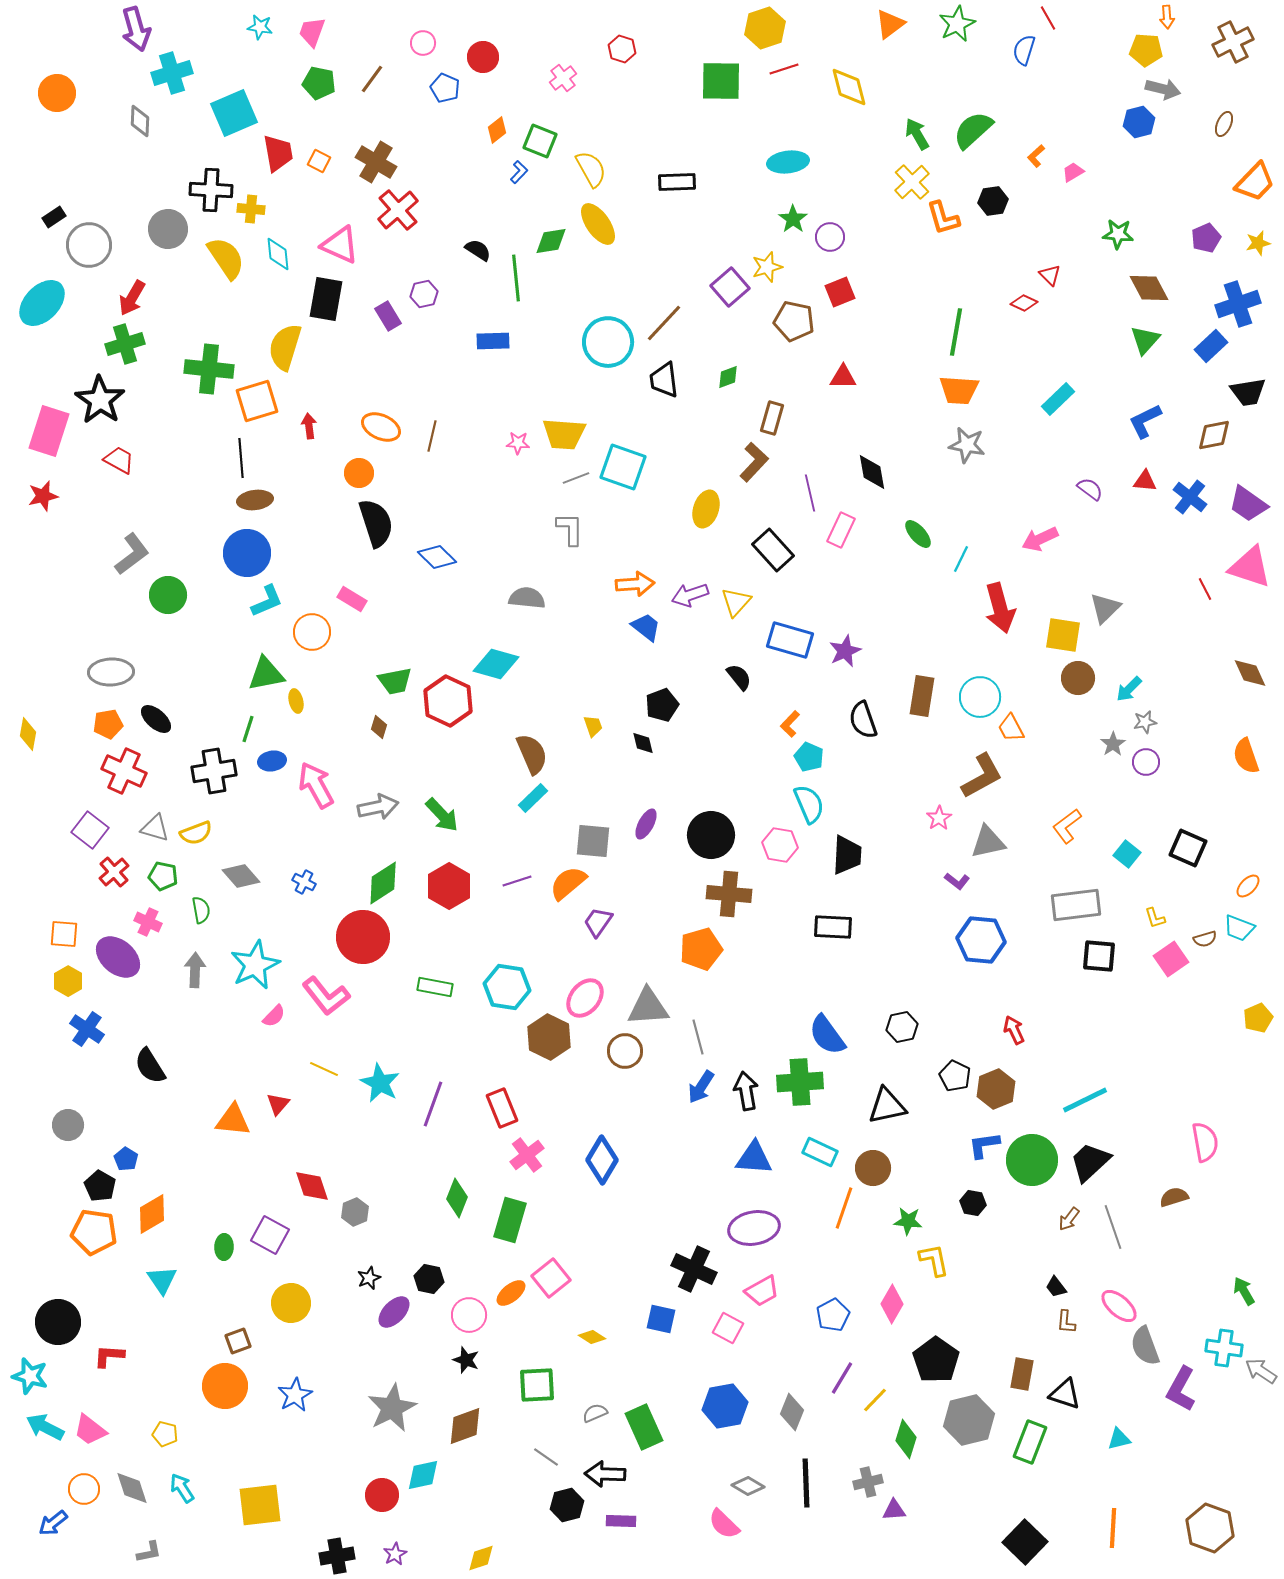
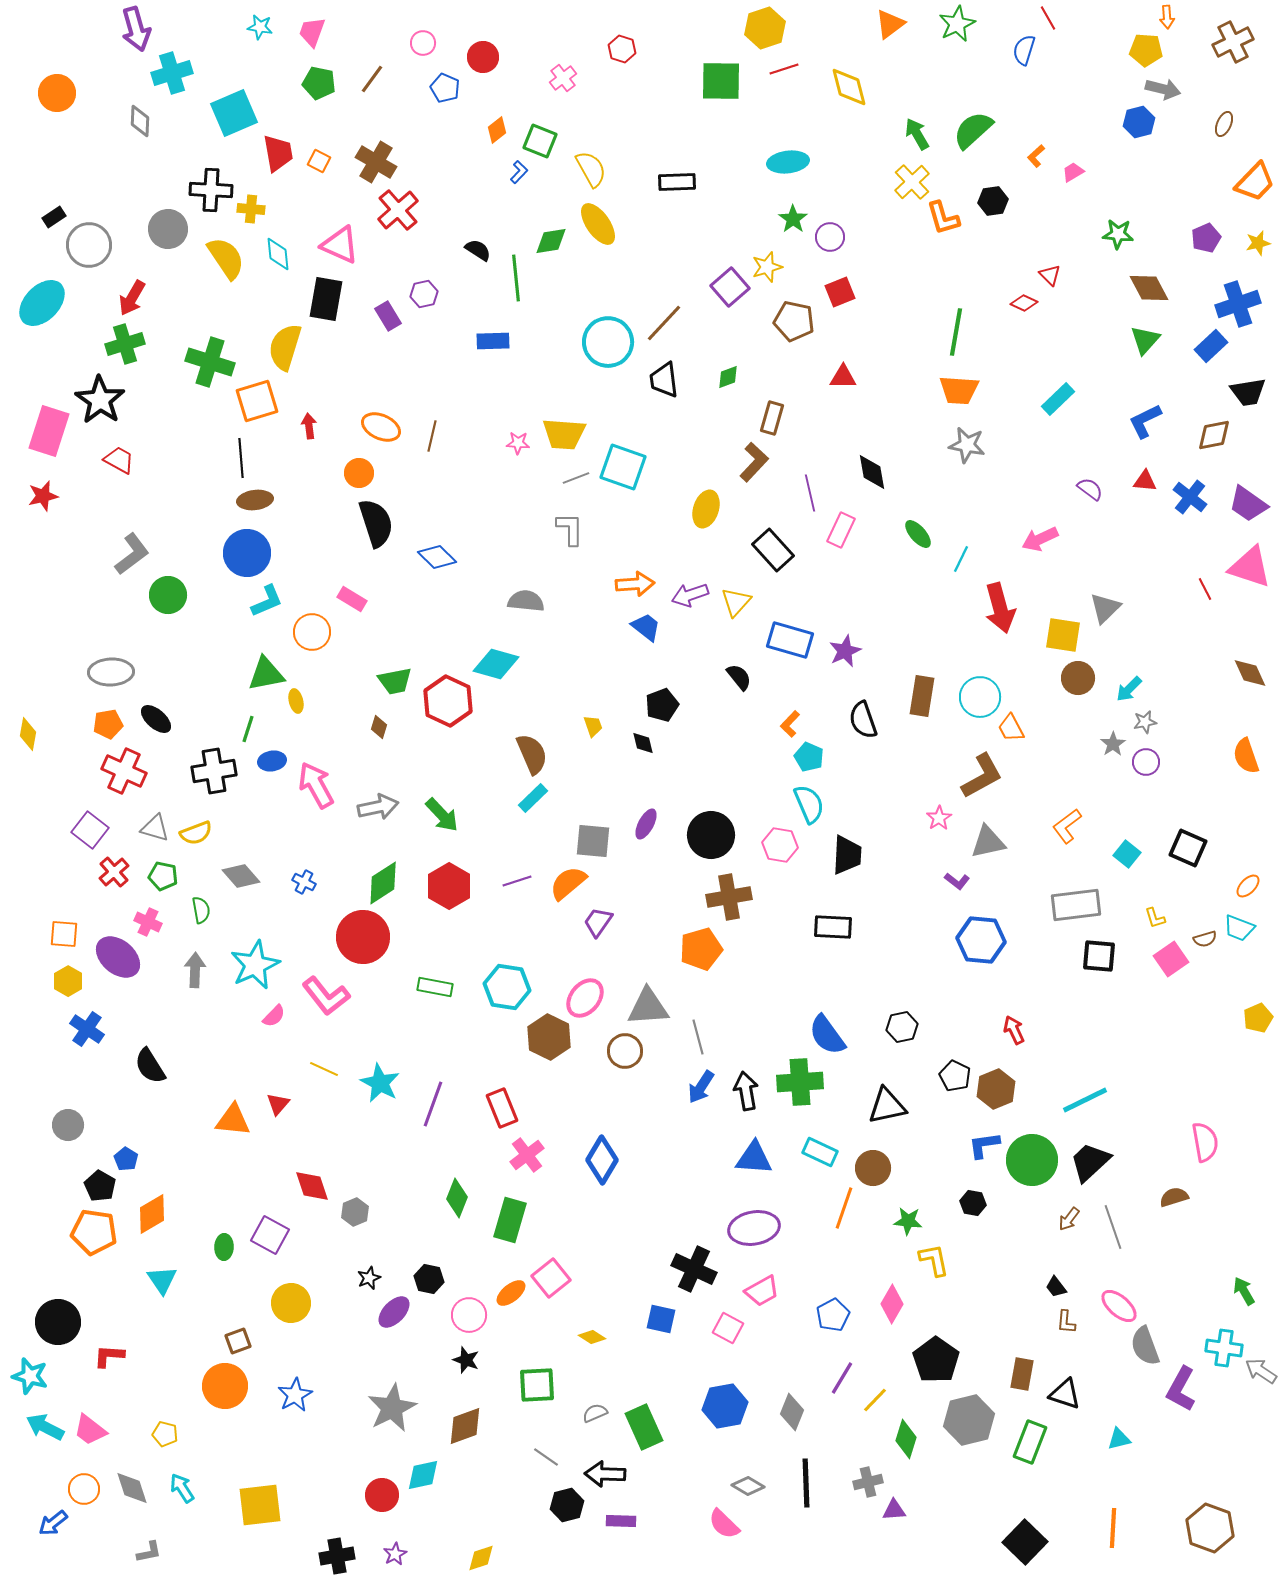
green cross at (209, 369): moved 1 px right, 7 px up; rotated 12 degrees clockwise
gray semicircle at (527, 598): moved 1 px left, 3 px down
brown cross at (729, 894): moved 3 px down; rotated 15 degrees counterclockwise
